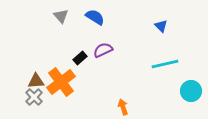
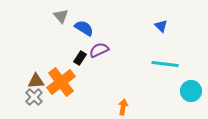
blue semicircle: moved 11 px left, 11 px down
purple semicircle: moved 4 px left
black rectangle: rotated 16 degrees counterclockwise
cyan line: rotated 20 degrees clockwise
orange arrow: rotated 28 degrees clockwise
